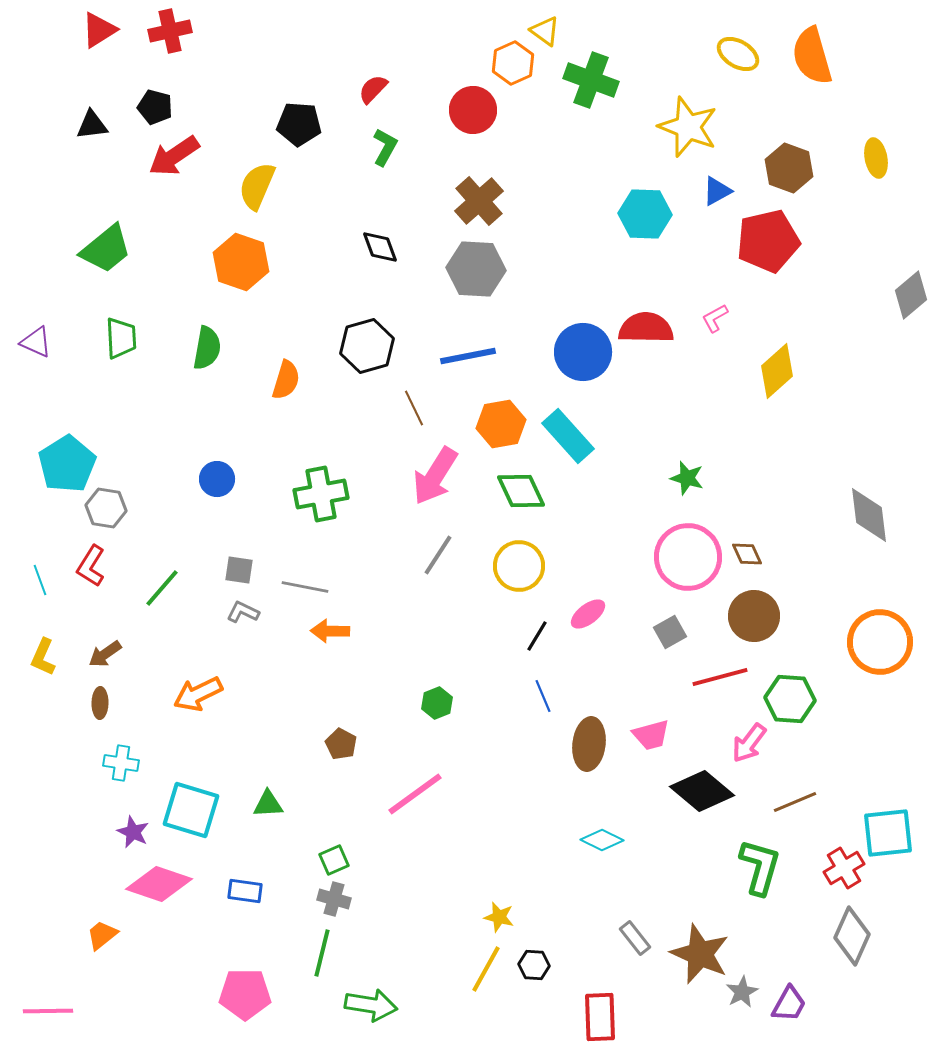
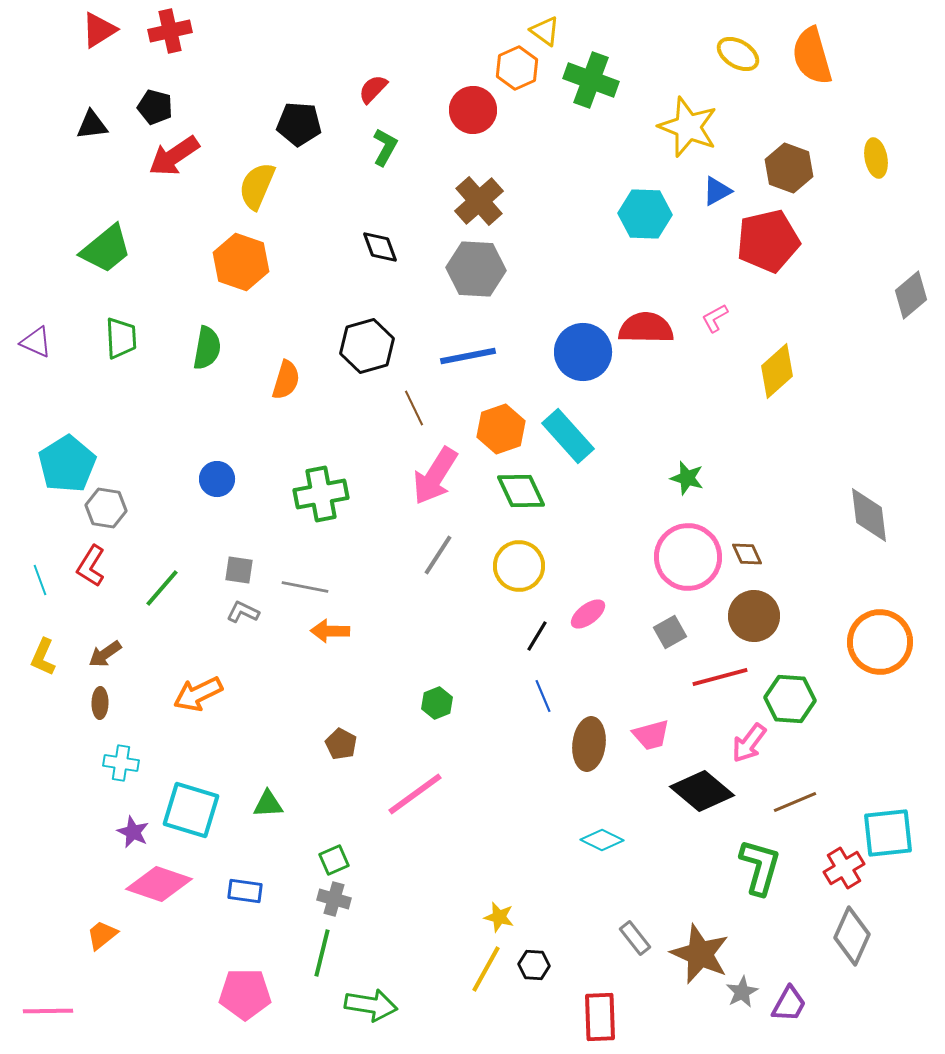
orange hexagon at (513, 63): moved 4 px right, 5 px down
orange hexagon at (501, 424): moved 5 px down; rotated 9 degrees counterclockwise
